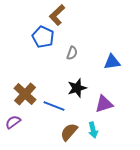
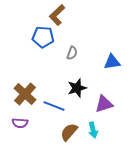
blue pentagon: rotated 20 degrees counterclockwise
purple semicircle: moved 7 px right, 1 px down; rotated 140 degrees counterclockwise
